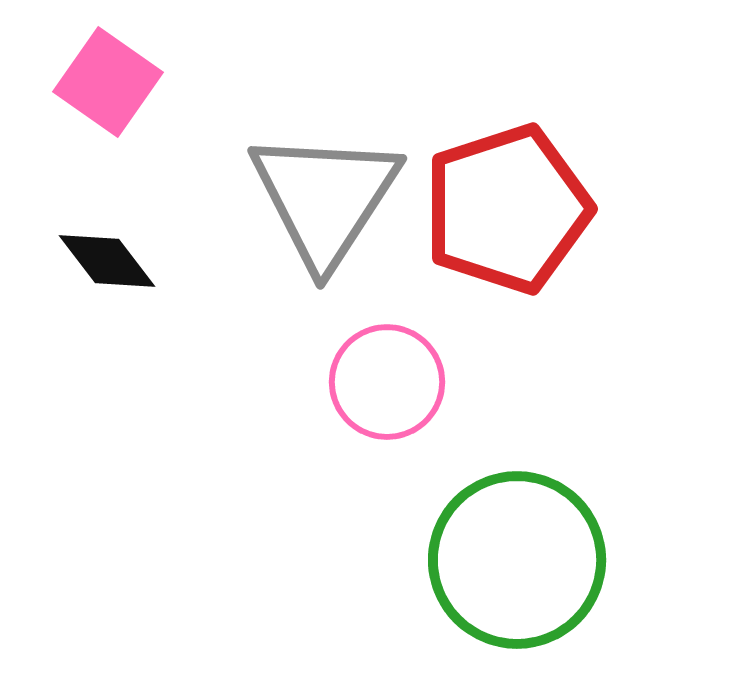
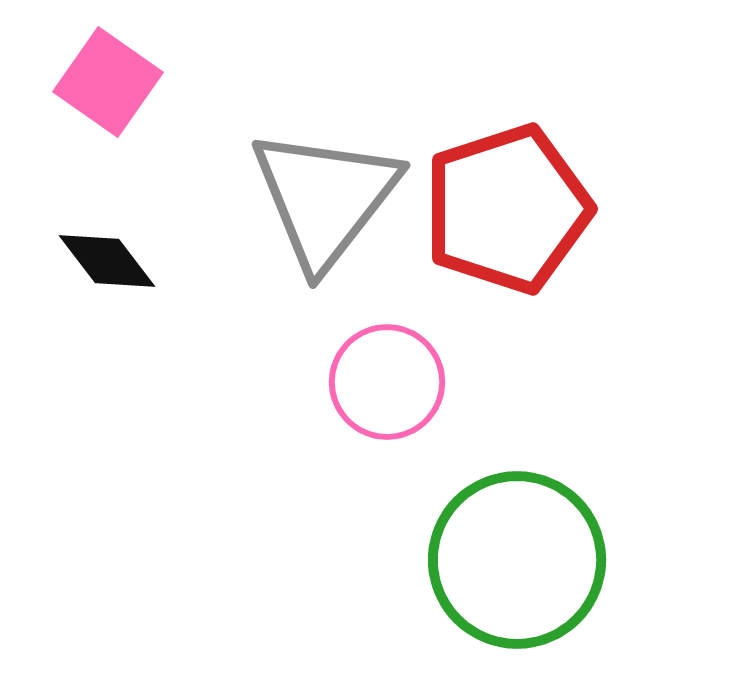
gray triangle: rotated 5 degrees clockwise
